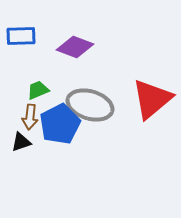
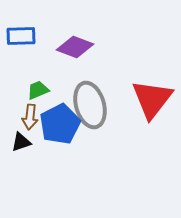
red triangle: rotated 12 degrees counterclockwise
gray ellipse: rotated 57 degrees clockwise
